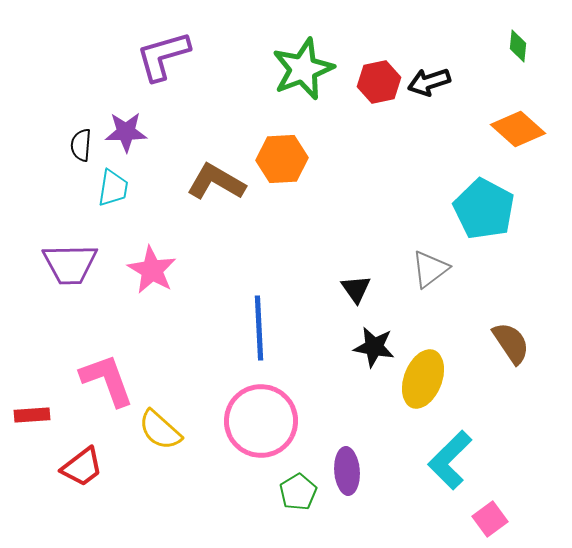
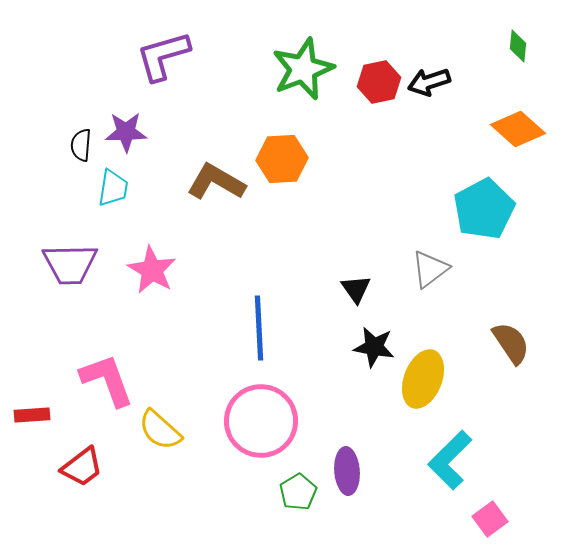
cyan pentagon: rotated 16 degrees clockwise
